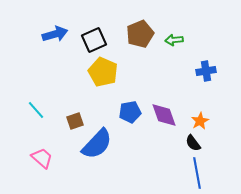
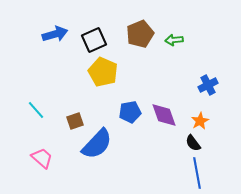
blue cross: moved 2 px right, 14 px down; rotated 18 degrees counterclockwise
